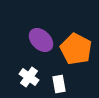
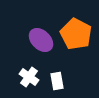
orange pentagon: moved 15 px up
white rectangle: moved 2 px left, 3 px up
